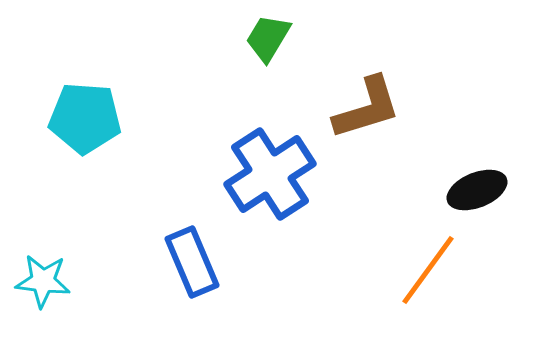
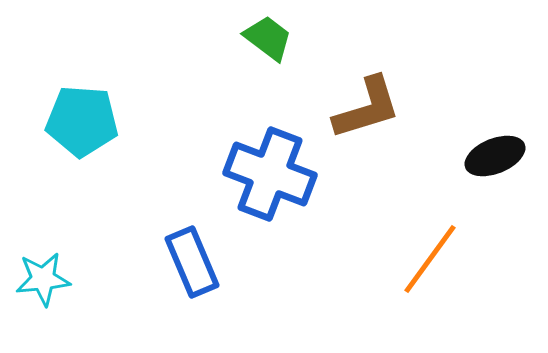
green trapezoid: rotated 96 degrees clockwise
cyan pentagon: moved 3 px left, 3 px down
blue cross: rotated 36 degrees counterclockwise
black ellipse: moved 18 px right, 34 px up
orange line: moved 2 px right, 11 px up
cyan star: moved 2 px up; rotated 12 degrees counterclockwise
